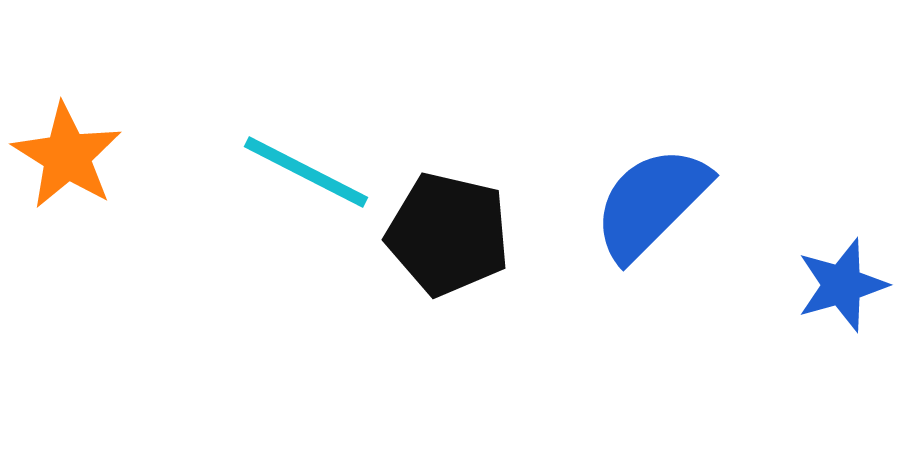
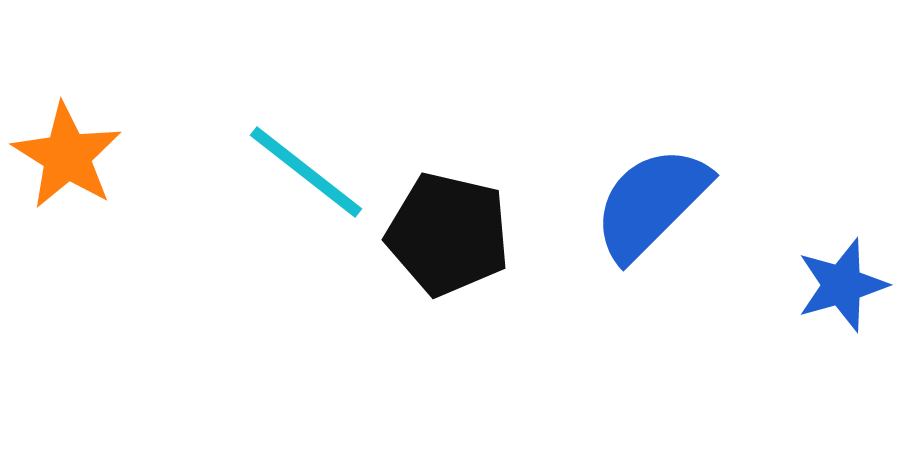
cyan line: rotated 11 degrees clockwise
